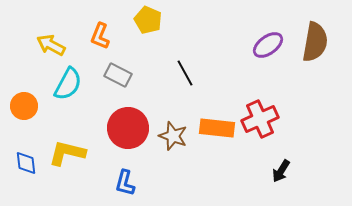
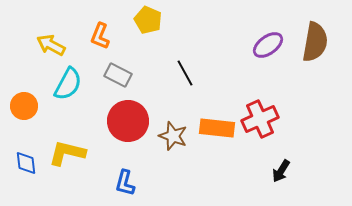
red circle: moved 7 px up
